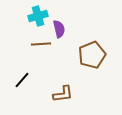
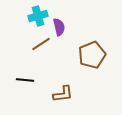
purple semicircle: moved 2 px up
brown line: rotated 30 degrees counterclockwise
black line: moved 3 px right; rotated 54 degrees clockwise
